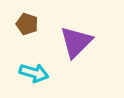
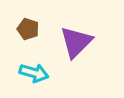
brown pentagon: moved 1 px right, 5 px down
